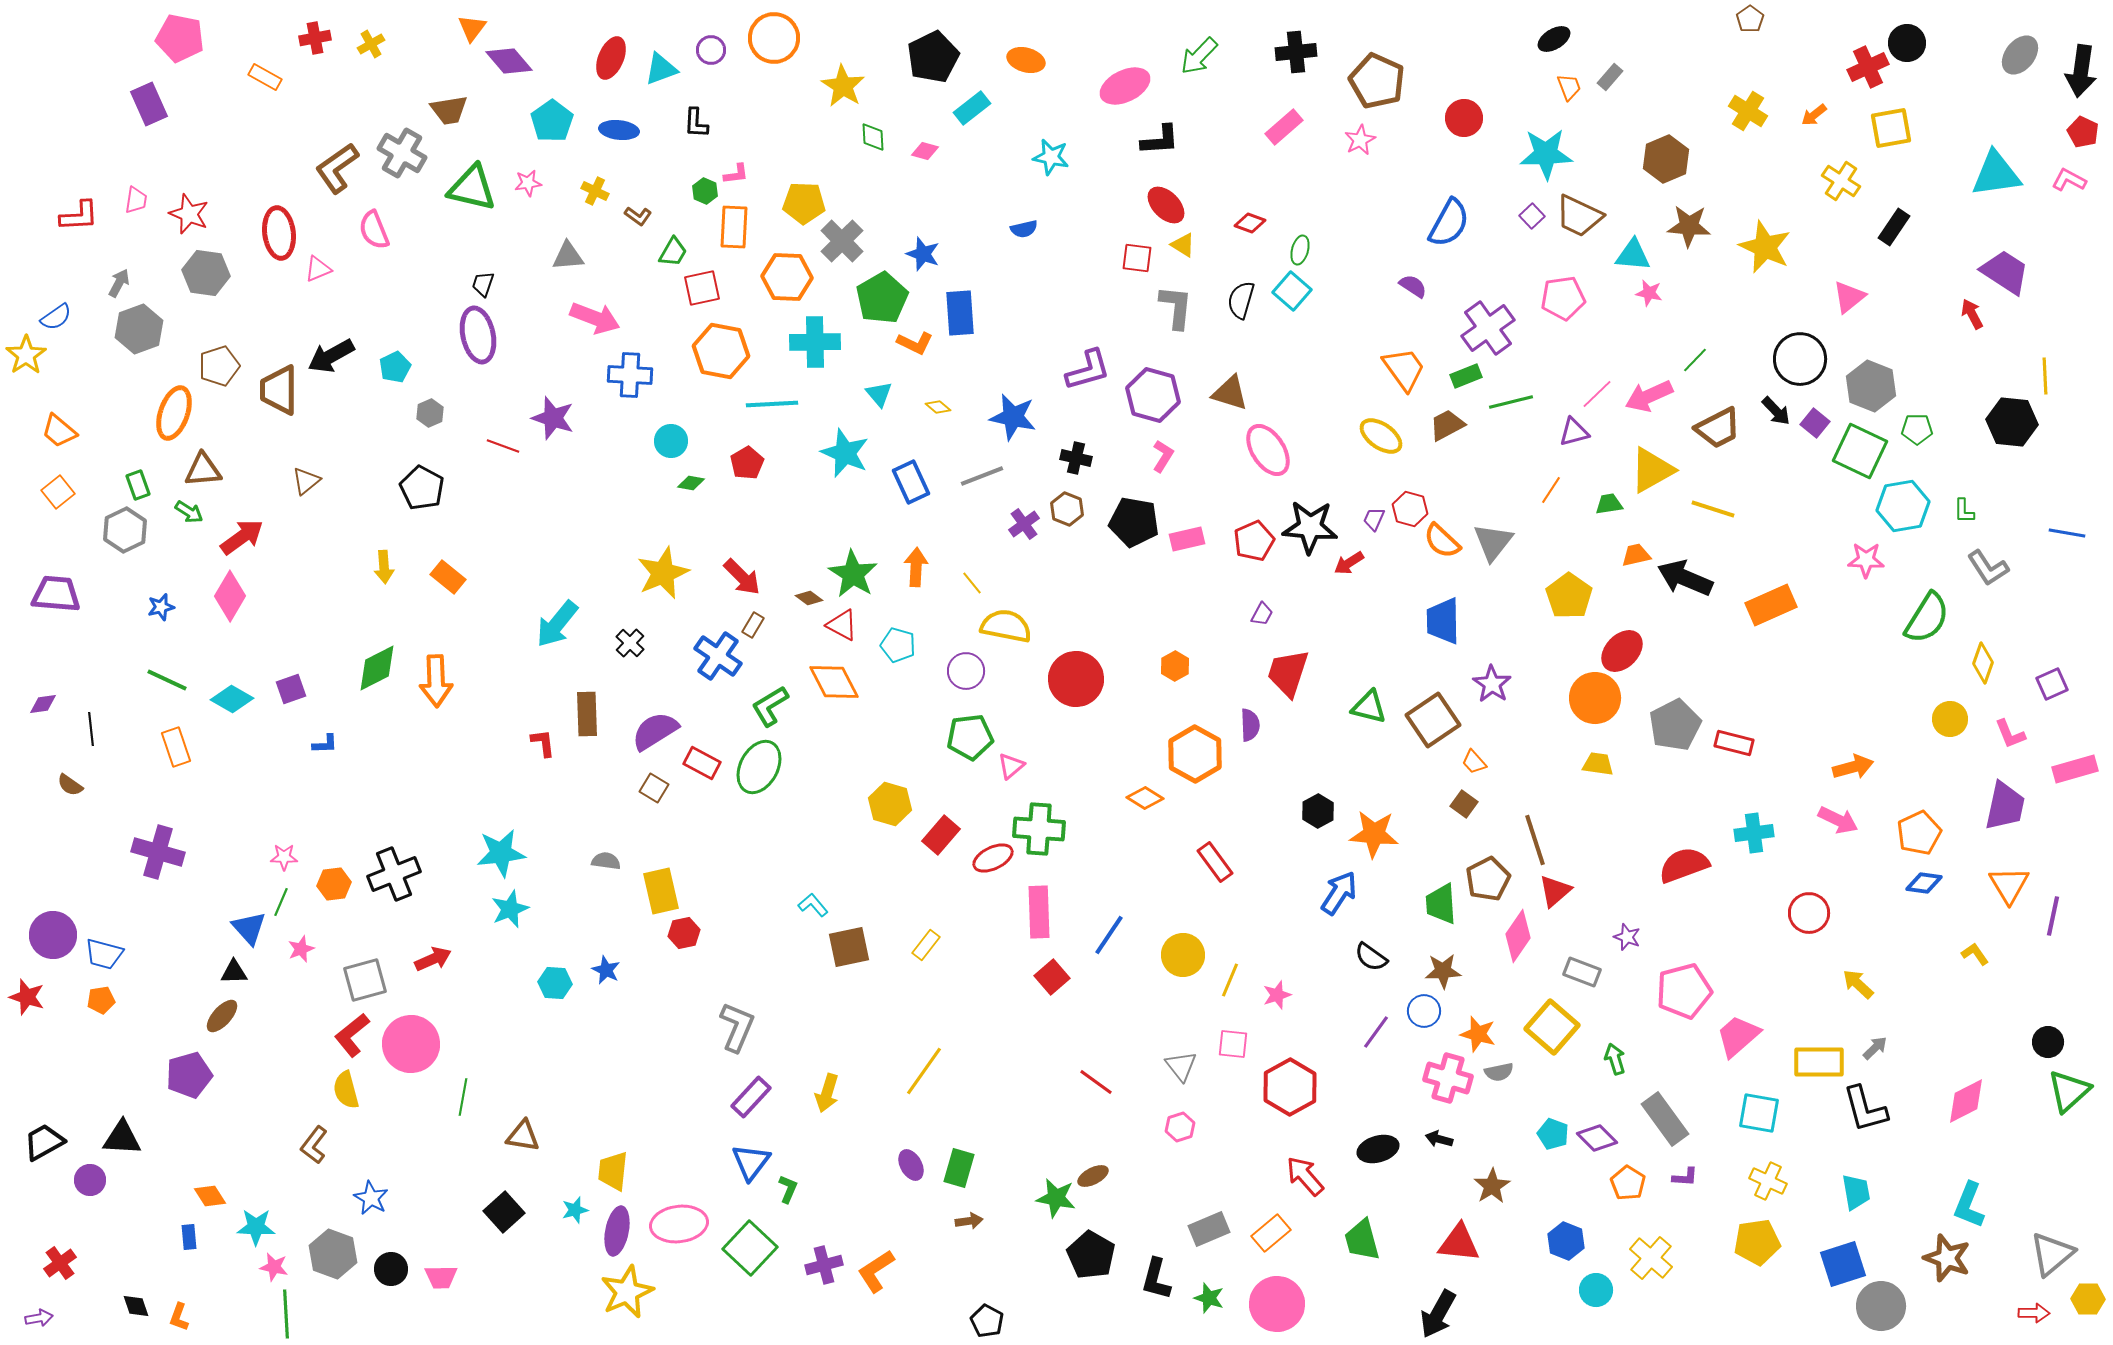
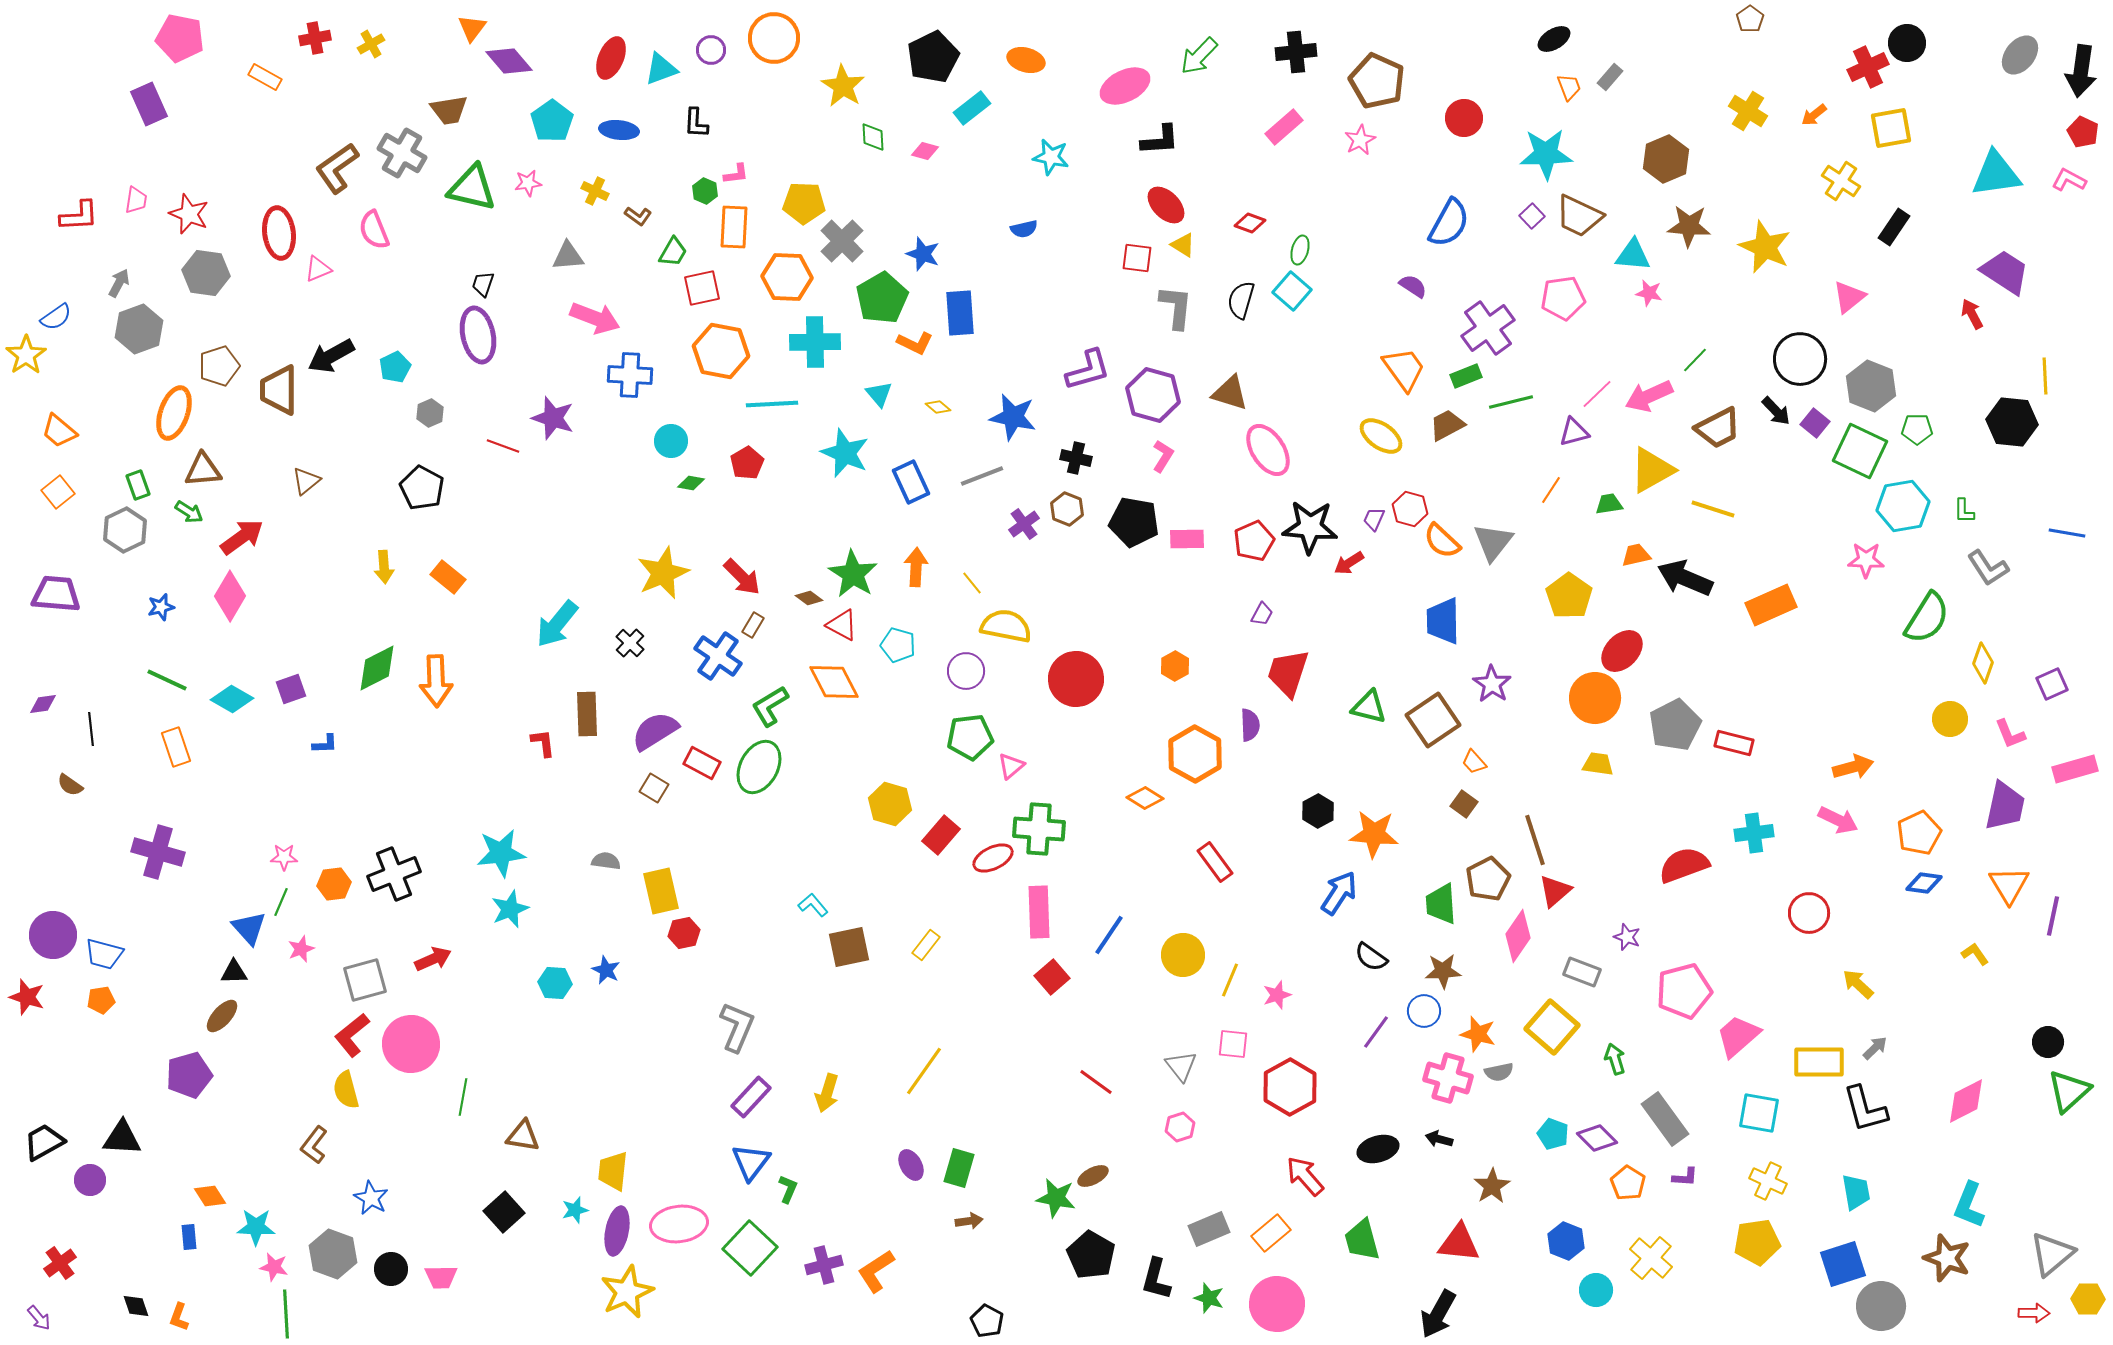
pink rectangle at (1187, 539): rotated 12 degrees clockwise
purple arrow at (39, 1318): rotated 60 degrees clockwise
